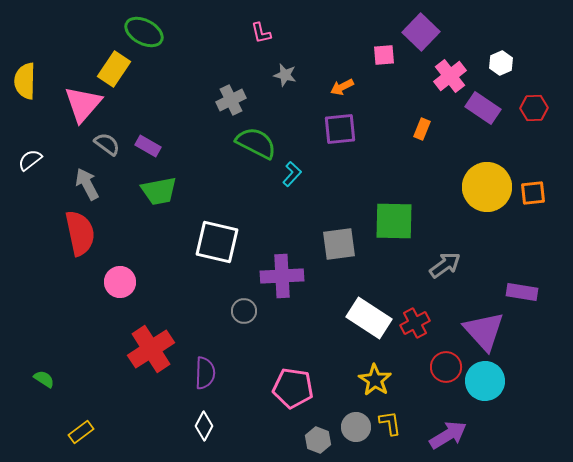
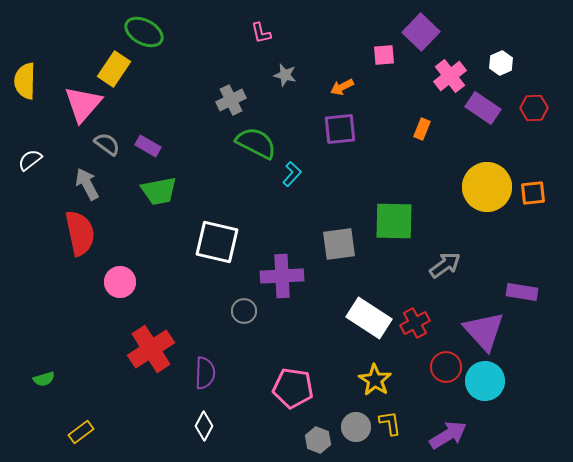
green semicircle at (44, 379): rotated 130 degrees clockwise
